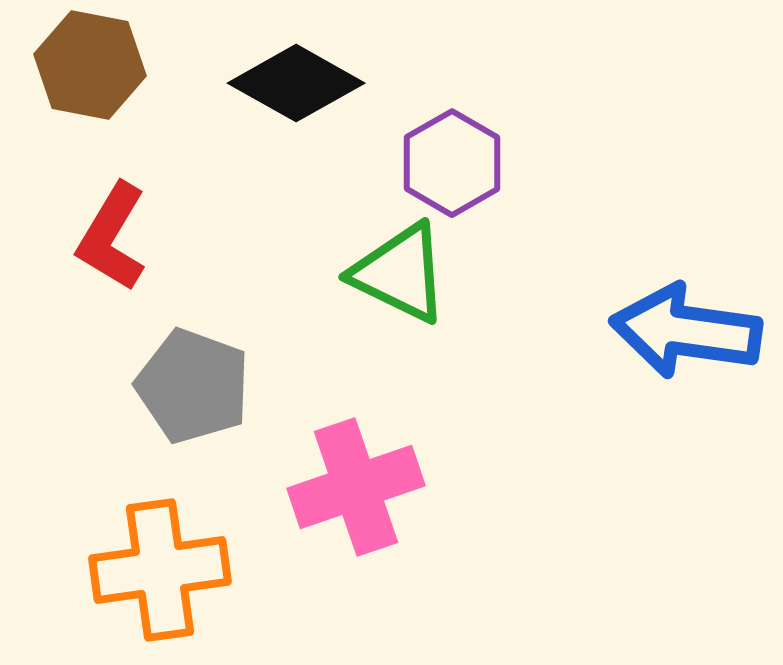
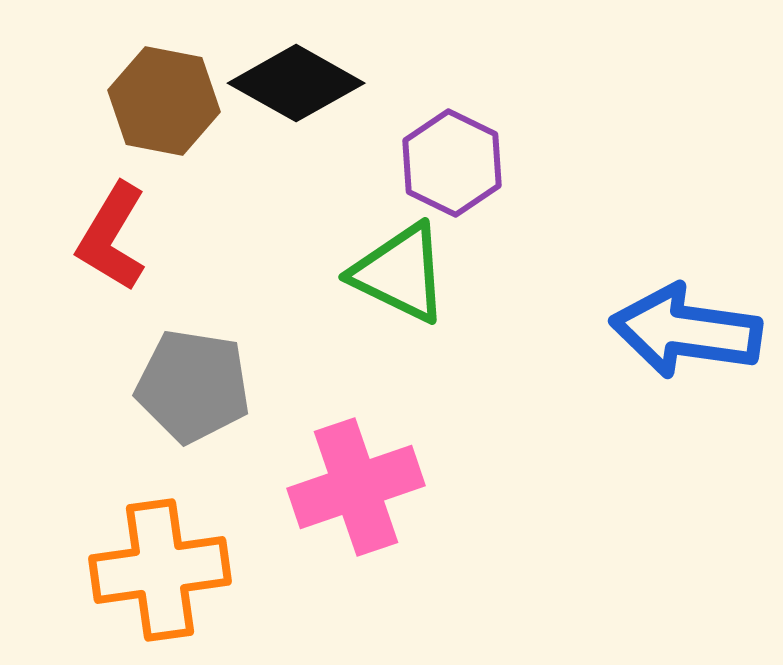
brown hexagon: moved 74 px right, 36 px down
purple hexagon: rotated 4 degrees counterclockwise
gray pentagon: rotated 11 degrees counterclockwise
